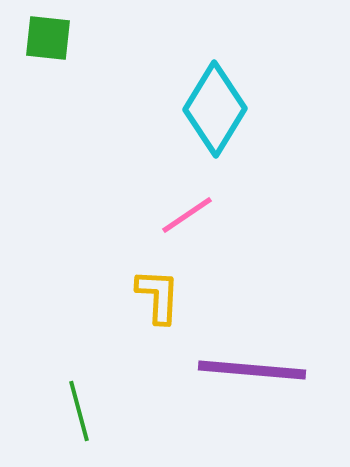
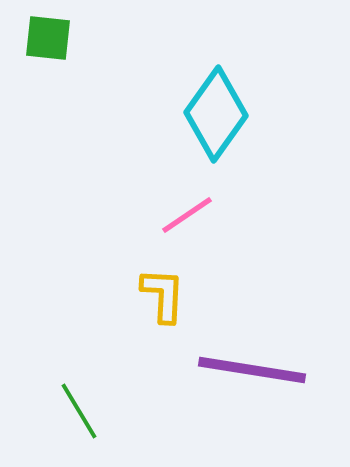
cyan diamond: moved 1 px right, 5 px down; rotated 4 degrees clockwise
yellow L-shape: moved 5 px right, 1 px up
purple line: rotated 4 degrees clockwise
green line: rotated 16 degrees counterclockwise
